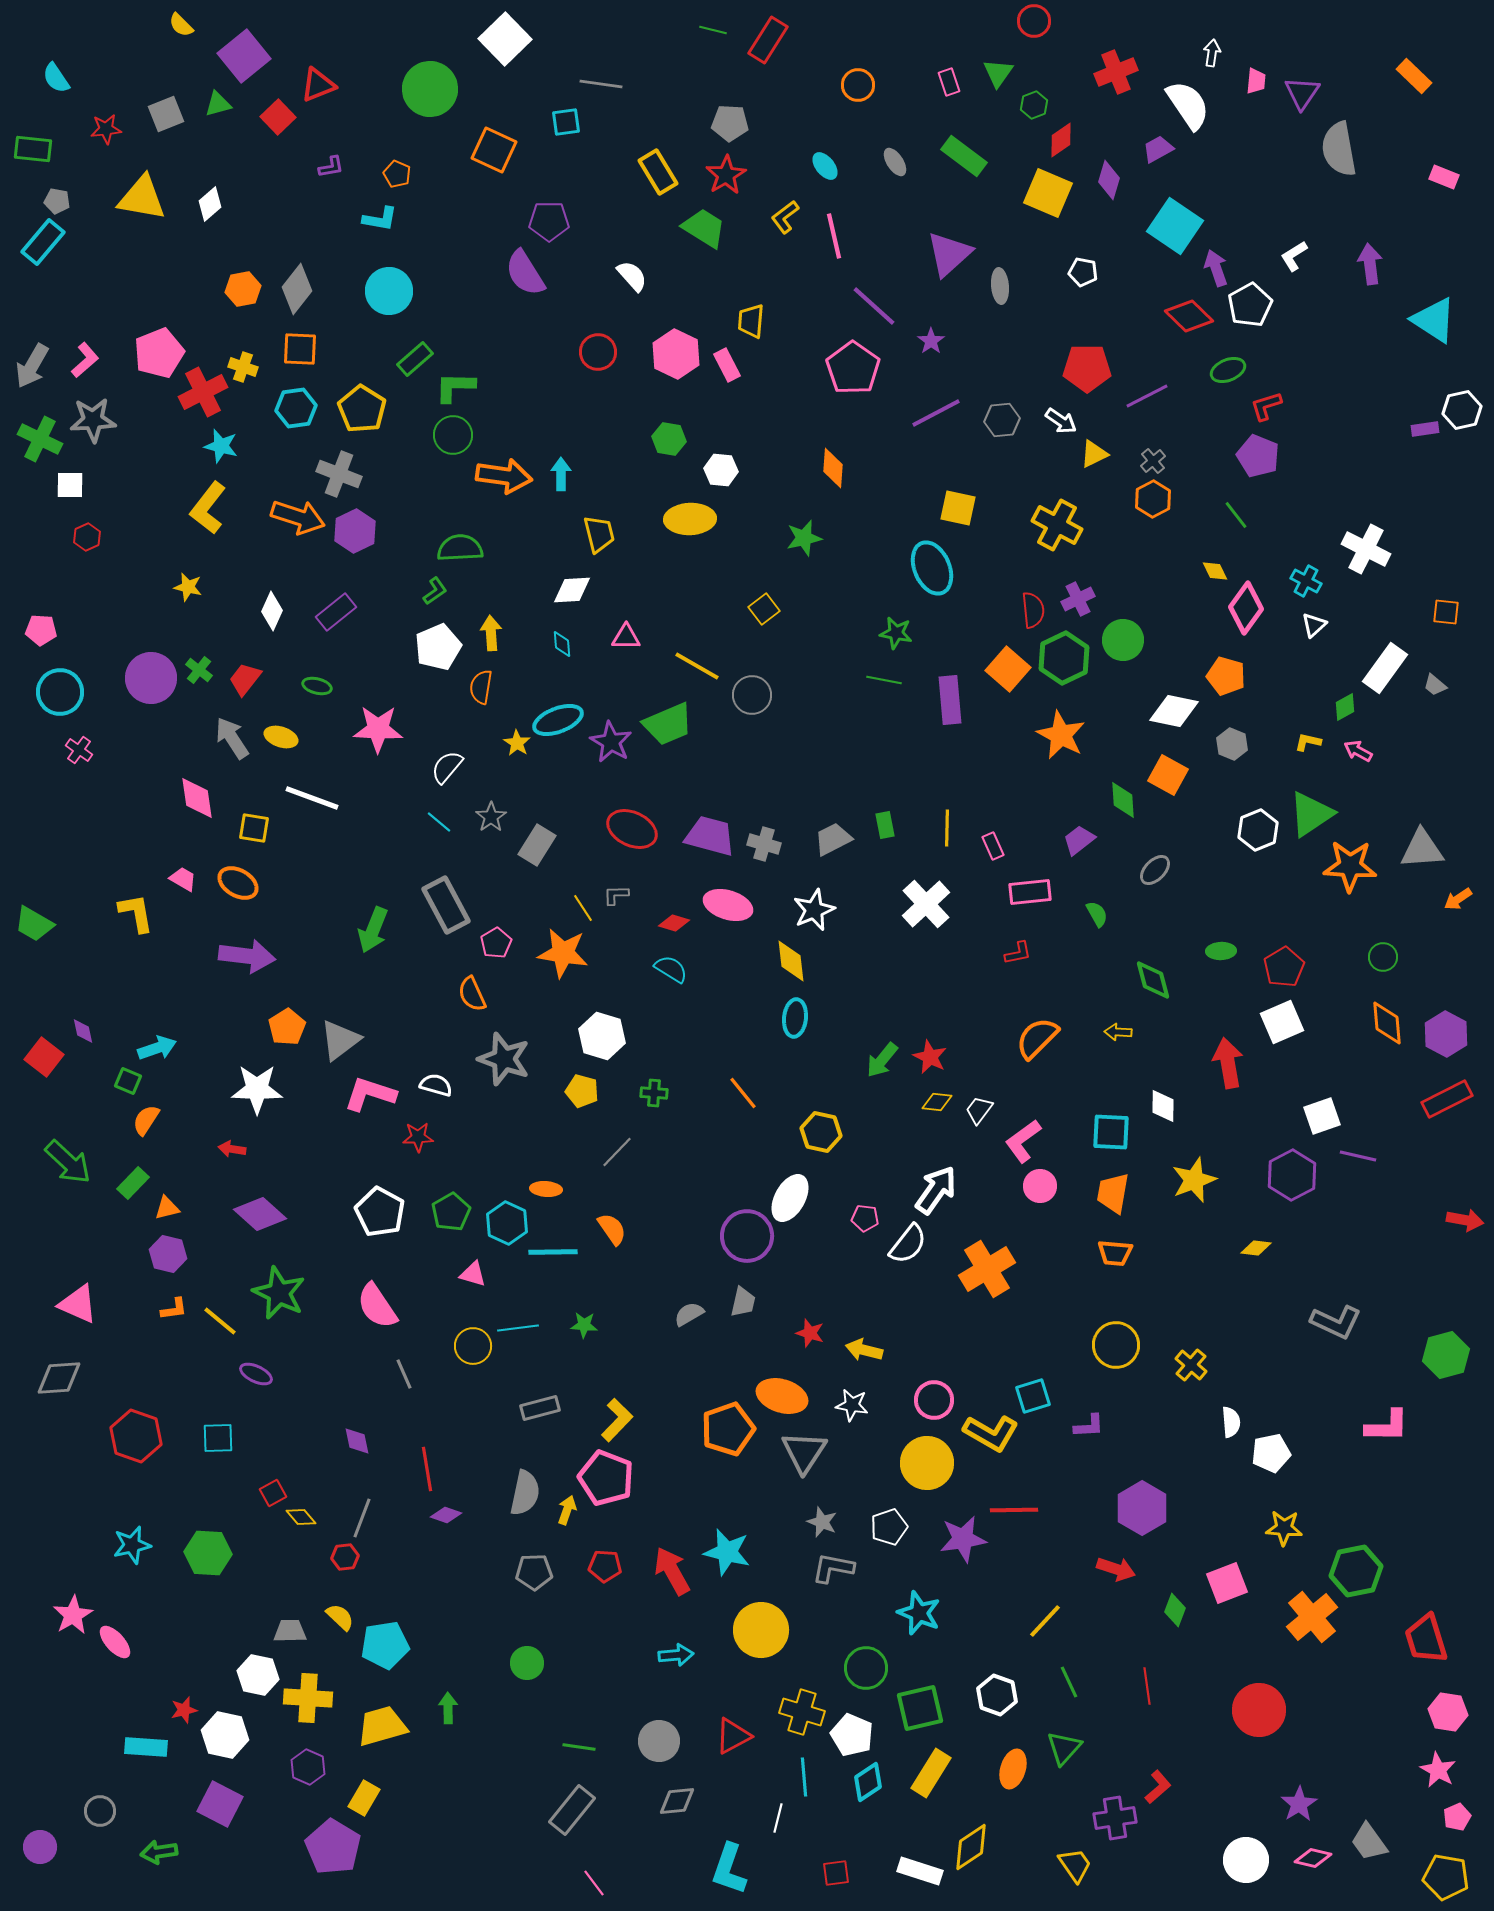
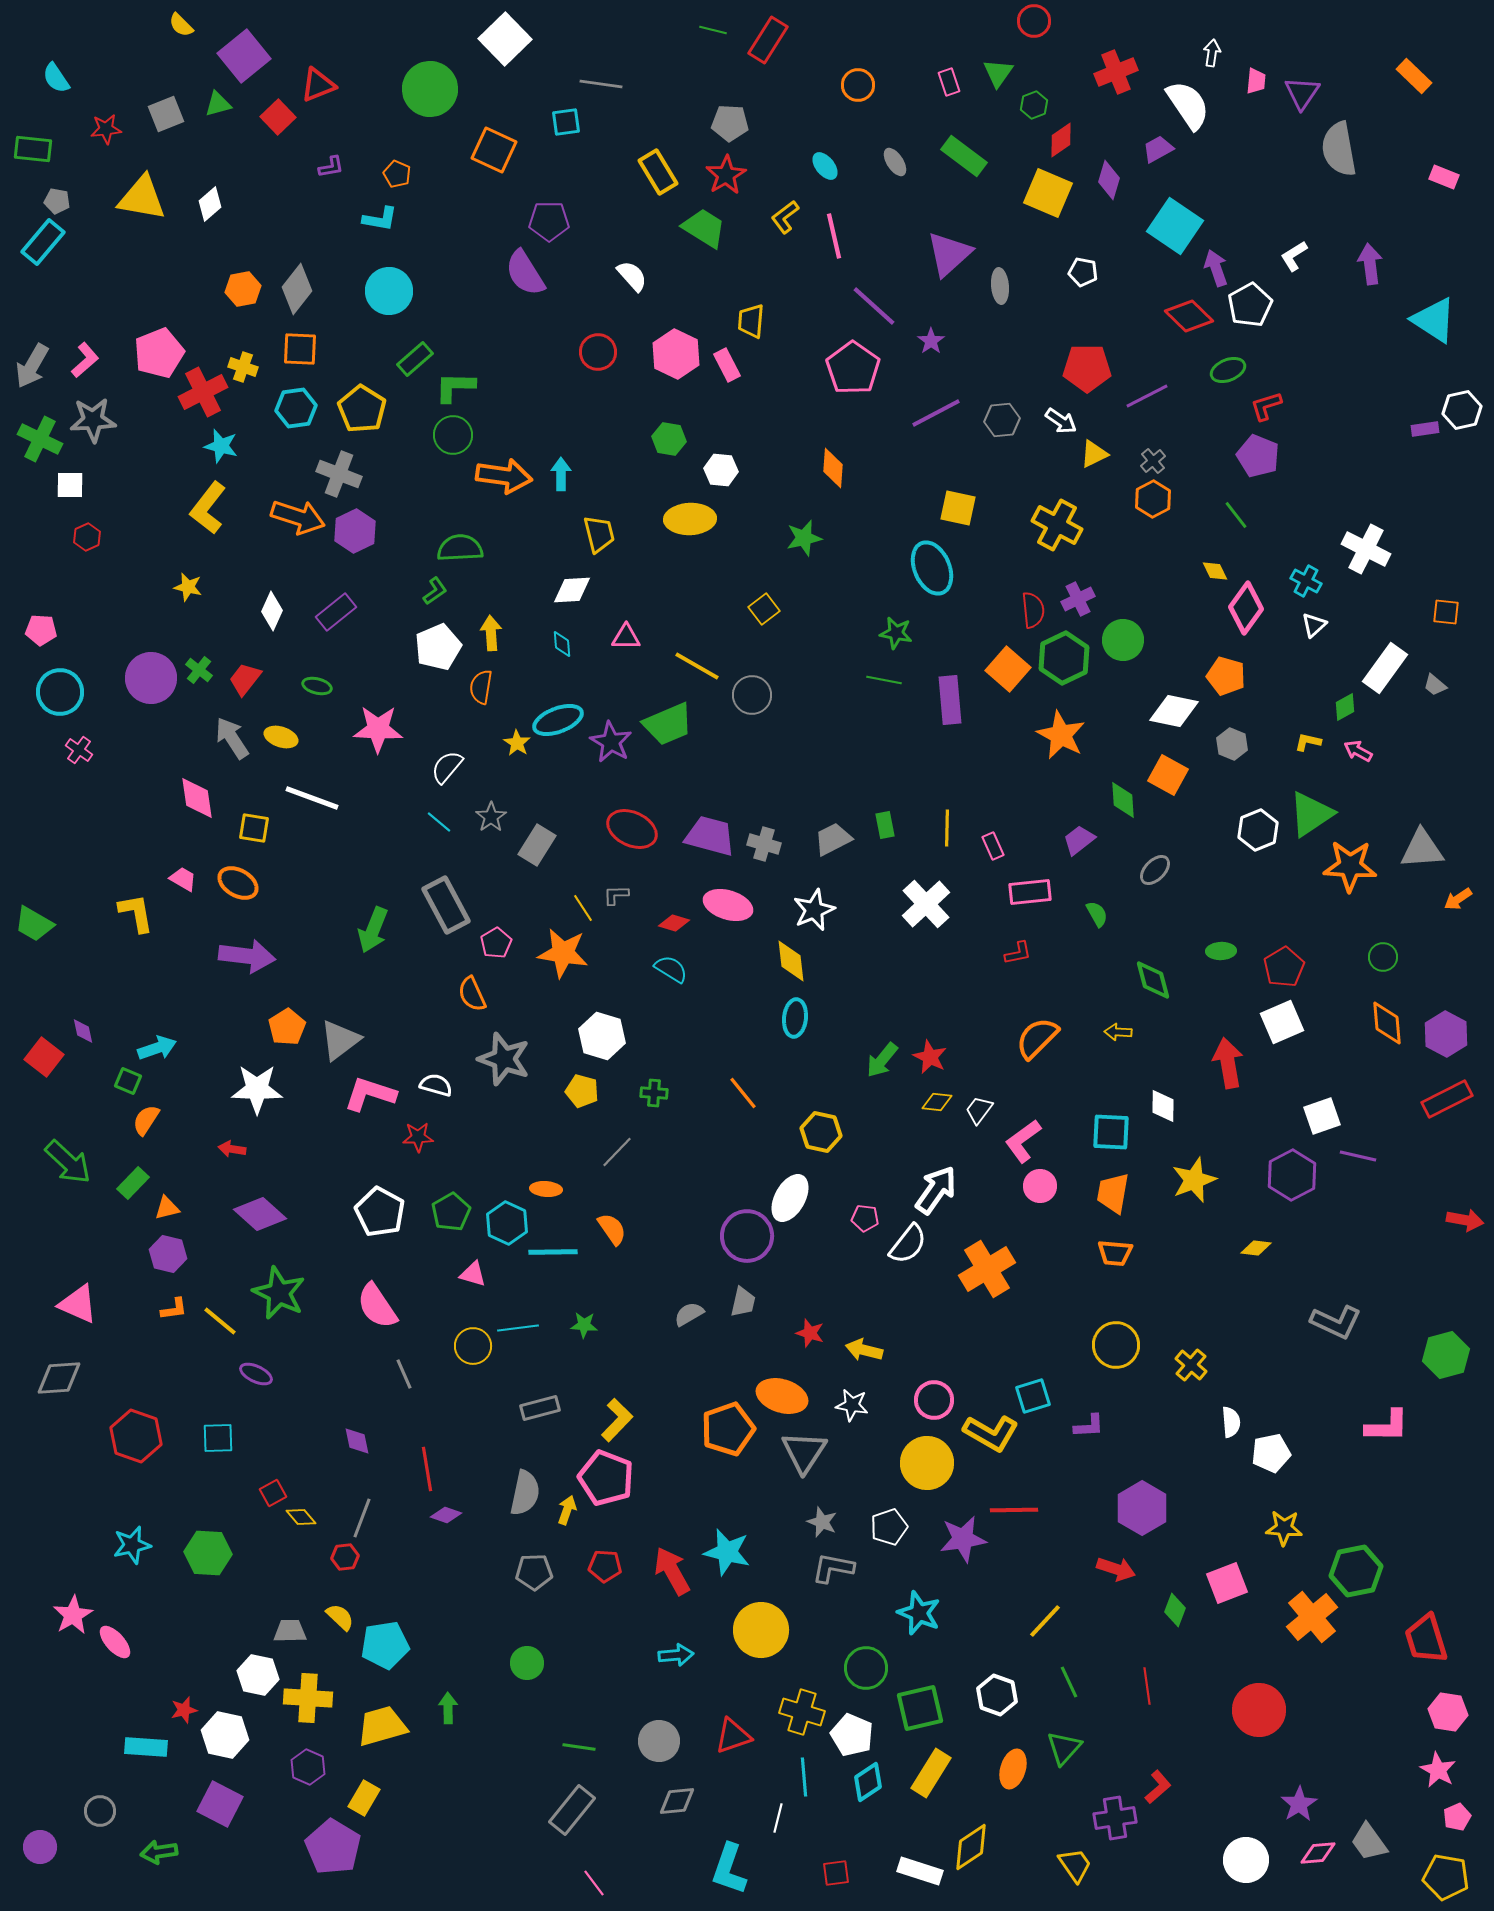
red triangle at (733, 1736): rotated 9 degrees clockwise
pink diamond at (1313, 1858): moved 5 px right, 5 px up; rotated 18 degrees counterclockwise
